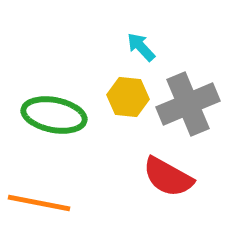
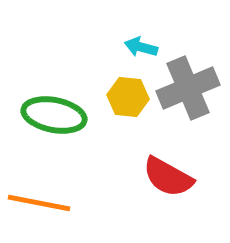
cyan arrow: rotated 32 degrees counterclockwise
gray cross: moved 16 px up
